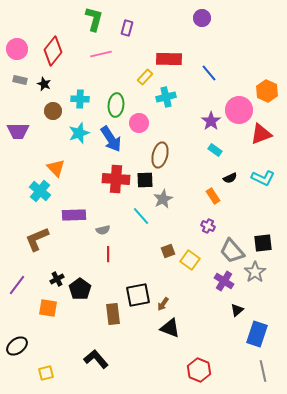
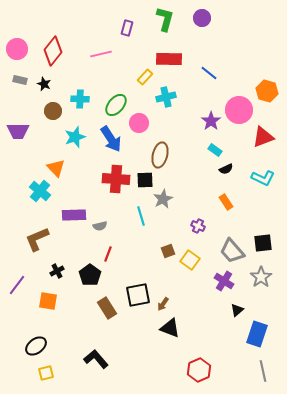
green L-shape at (94, 19): moved 71 px right
blue line at (209, 73): rotated 12 degrees counterclockwise
orange hexagon at (267, 91): rotated 10 degrees counterclockwise
green ellipse at (116, 105): rotated 35 degrees clockwise
cyan star at (79, 133): moved 4 px left, 4 px down
red triangle at (261, 134): moved 2 px right, 3 px down
black semicircle at (230, 178): moved 4 px left, 9 px up
orange rectangle at (213, 196): moved 13 px right, 6 px down
cyan line at (141, 216): rotated 24 degrees clockwise
purple cross at (208, 226): moved 10 px left
gray semicircle at (103, 230): moved 3 px left, 4 px up
red line at (108, 254): rotated 21 degrees clockwise
gray star at (255, 272): moved 6 px right, 5 px down
black cross at (57, 279): moved 8 px up
black pentagon at (80, 289): moved 10 px right, 14 px up
orange square at (48, 308): moved 7 px up
brown rectangle at (113, 314): moved 6 px left, 6 px up; rotated 25 degrees counterclockwise
black ellipse at (17, 346): moved 19 px right
red hexagon at (199, 370): rotated 15 degrees clockwise
